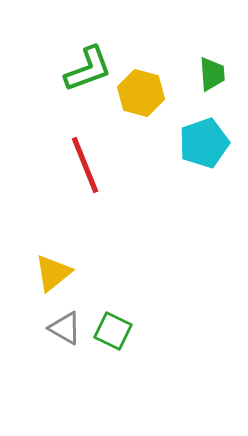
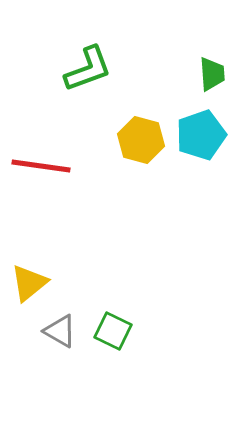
yellow hexagon: moved 47 px down
cyan pentagon: moved 3 px left, 8 px up
red line: moved 44 px left, 1 px down; rotated 60 degrees counterclockwise
yellow triangle: moved 24 px left, 10 px down
gray triangle: moved 5 px left, 3 px down
